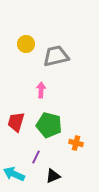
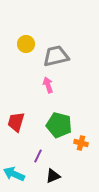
pink arrow: moved 7 px right, 5 px up; rotated 21 degrees counterclockwise
green pentagon: moved 10 px right
orange cross: moved 5 px right
purple line: moved 2 px right, 1 px up
